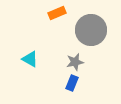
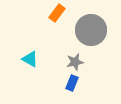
orange rectangle: rotated 30 degrees counterclockwise
